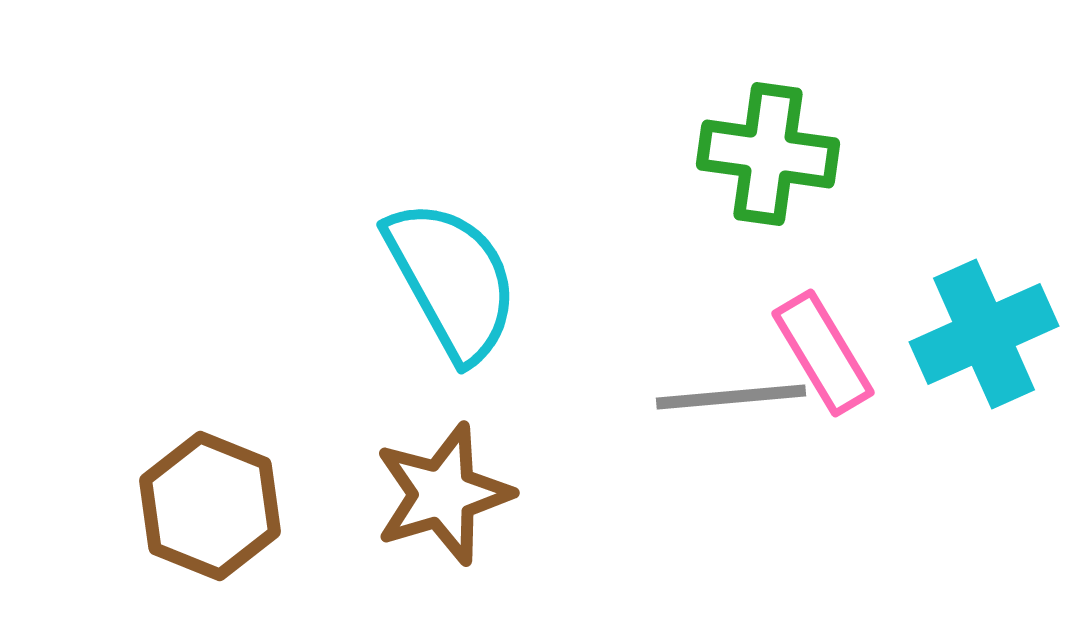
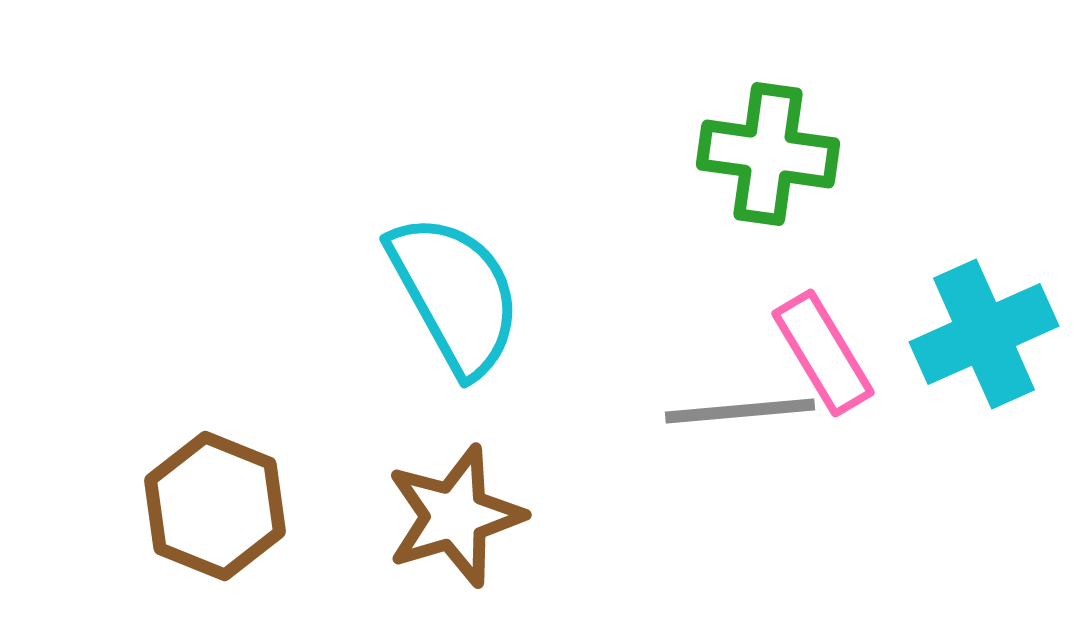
cyan semicircle: moved 3 px right, 14 px down
gray line: moved 9 px right, 14 px down
brown star: moved 12 px right, 22 px down
brown hexagon: moved 5 px right
